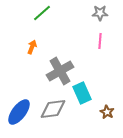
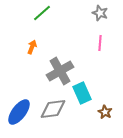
gray star: rotated 21 degrees clockwise
pink line: moved 2 px down
brown star: moved 2 px left
